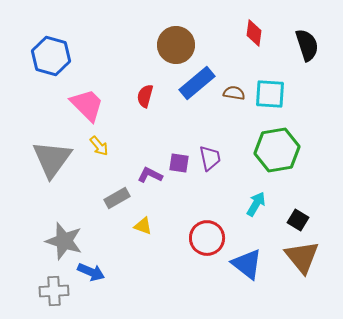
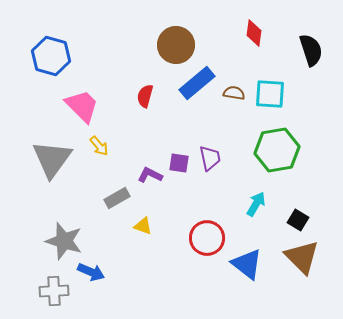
black semicircle: moved 4 px right, 5 px down
pink trapezoid: moved 5 px left, 1 px down
brown triangle: rotated 6 degrees counterclockwise
